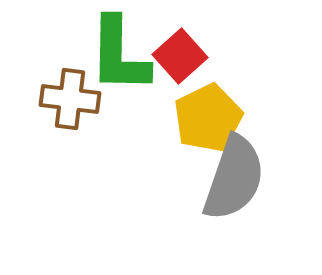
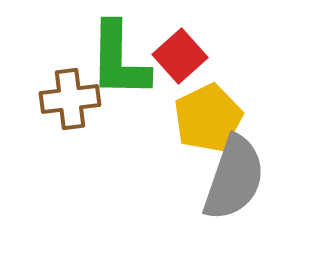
green L-shape: moved 5 px down
brown cross: rotated 14 degrees counterclockwise
